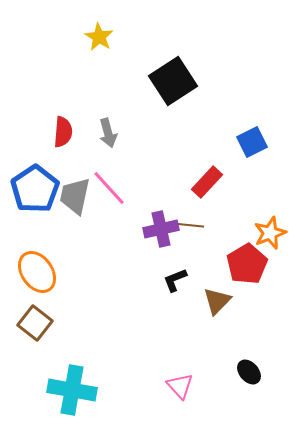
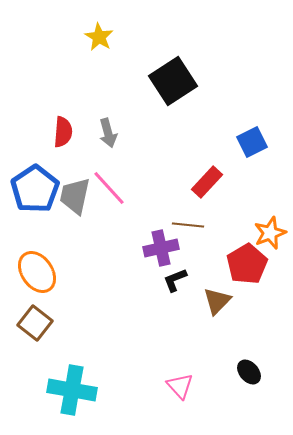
purple cross: moved 19 px down
